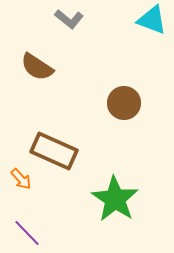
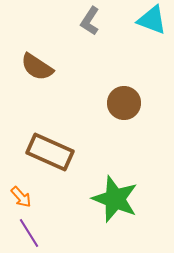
gray L-shape: moved 21 px right, 2 px down; rotated 84 degrees clockwise
brown rectangle: moved 4 px left, 1 px down
orange arrow: moved 18 px down
green star: rotated 12 degrees counterclockwise
purple line: moved 2 px right; rotated 12 degrees clockwise
